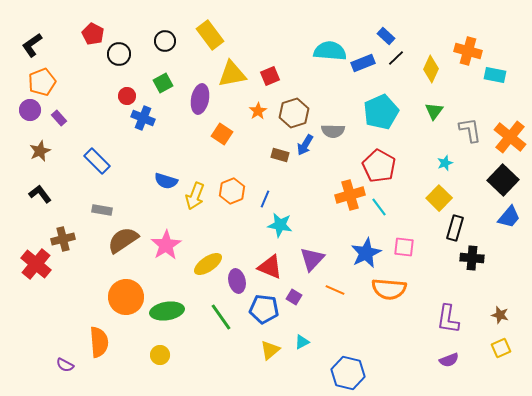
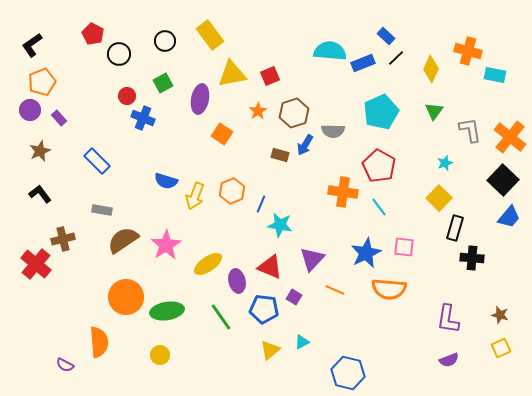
orange cross at (350, 195): moved 7 px left, 3 px up; rotated 24 degrees clockwise
blue line at (265, 199): moved 4 px left, 5 px down
